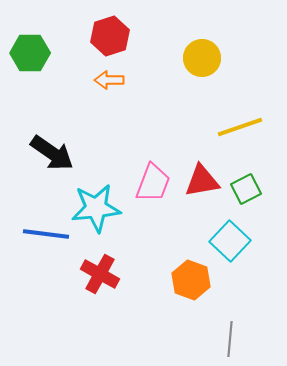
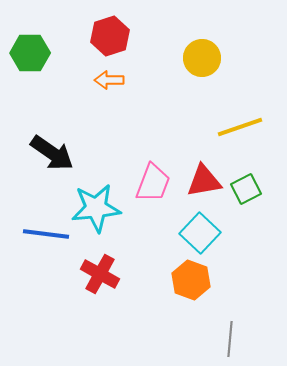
red triangle: moved 2 px right
cyan square: moved 30 px left, 8 px up
